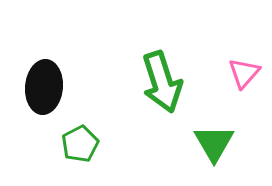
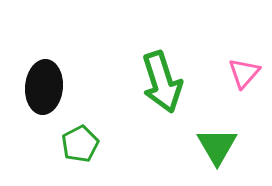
green triangle: moved 3 px right, 3 px down
